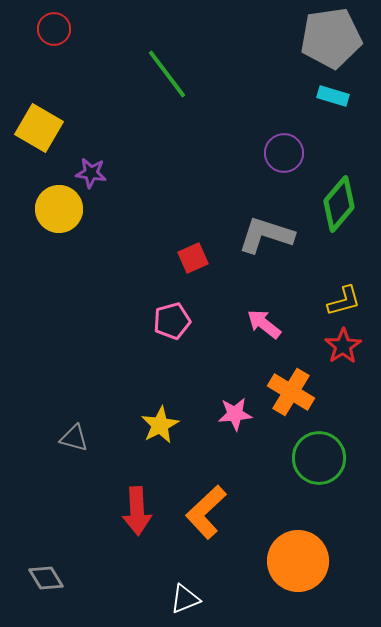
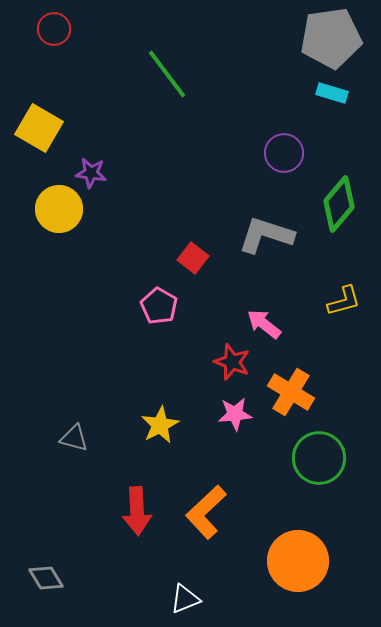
cyan rectangle: moved 1 px left, 3 px up
red square: rotated 28 degrees counterclockwise
pink pentagon: moved 13 px left, 15 px up; rotated 27 degrees counterclockwise
red star: moved 111 px left, 16 px down; rotated 18 degrees counterclockwise
